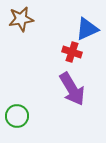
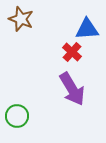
brown star: rotated 30 degrees clockwise
blue triangle: rotated 20 degrees clockwise
red cross: rotated 24 degrees clockwise
